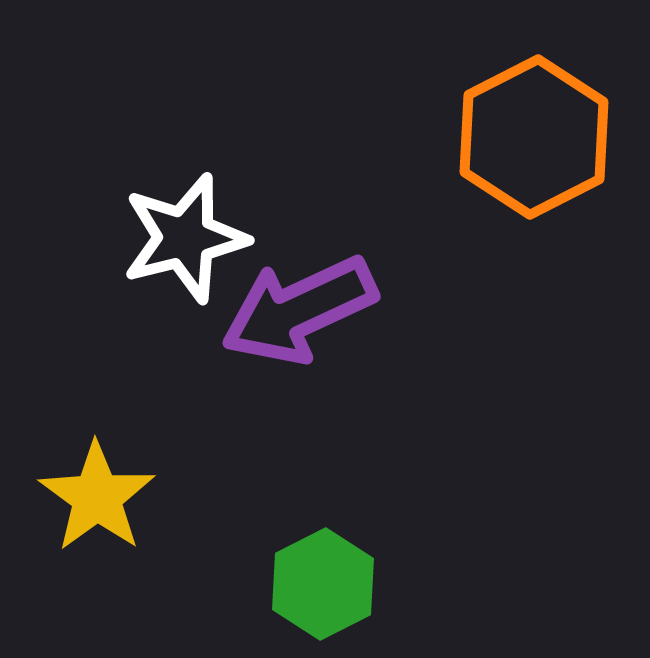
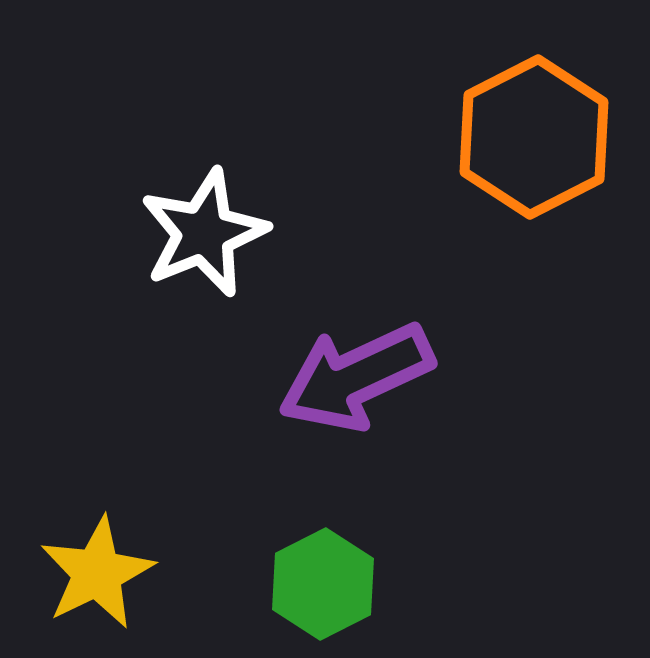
white star: moved 19 px right, 5 px up; rotated 8 degrees counterclockwise
purple arrow: moved 57 px right, 67 px down
yellow star: moved 76 px down; rotated 10 degrees clockwise
